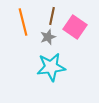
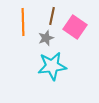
orange line: rotated 12 degrees clockwise
gray star: moved 2 px left, 1 px down
cyan star: moved 1 px right, 1 px up
